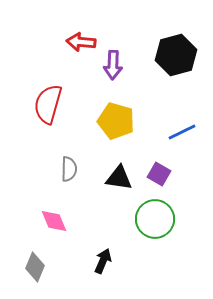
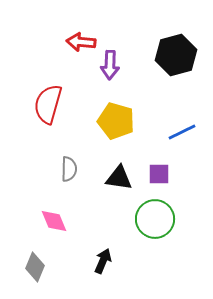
purple arrow: moved 3 px left
purple square: rotated 30 degrees counterclockwise
